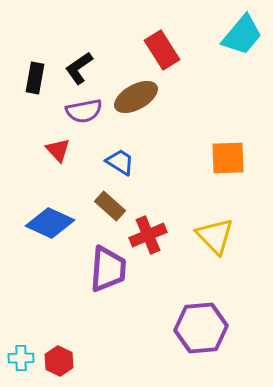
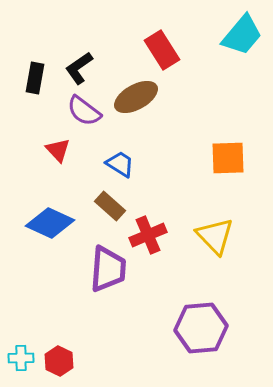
purple semicircle: rotated 48 degrees clockwise
blue trapezoid: moved 2 px down
